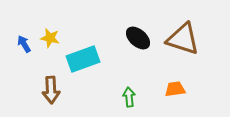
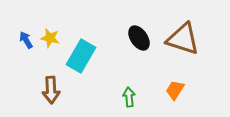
black ellipse: moved 1 px right; rotated 15 degrees clockwise
blue arrow: moved 2 px right, 4 px up
cyan rectangle: moved 2 px left, 3 px up; rotated 40 degrees counterclockwise
orange trapezoid: moved 1 px down; rotated 50 degrees counterclockwise
